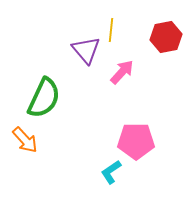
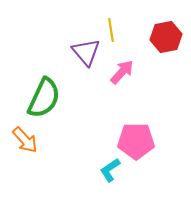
yellow line: rotated 15 degrees counterclockwise
purple triangle: moved 2 px down
cyan L-shape: moved 1 px left, 2 px up
